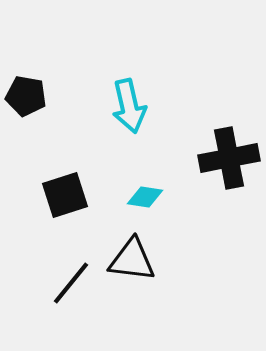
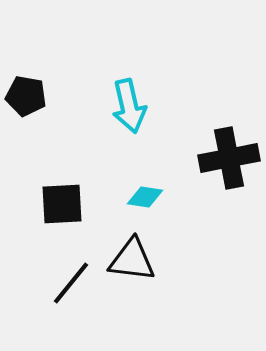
black square: moved 3 px left, 9 px down; rotated 15 degrees clockwise
